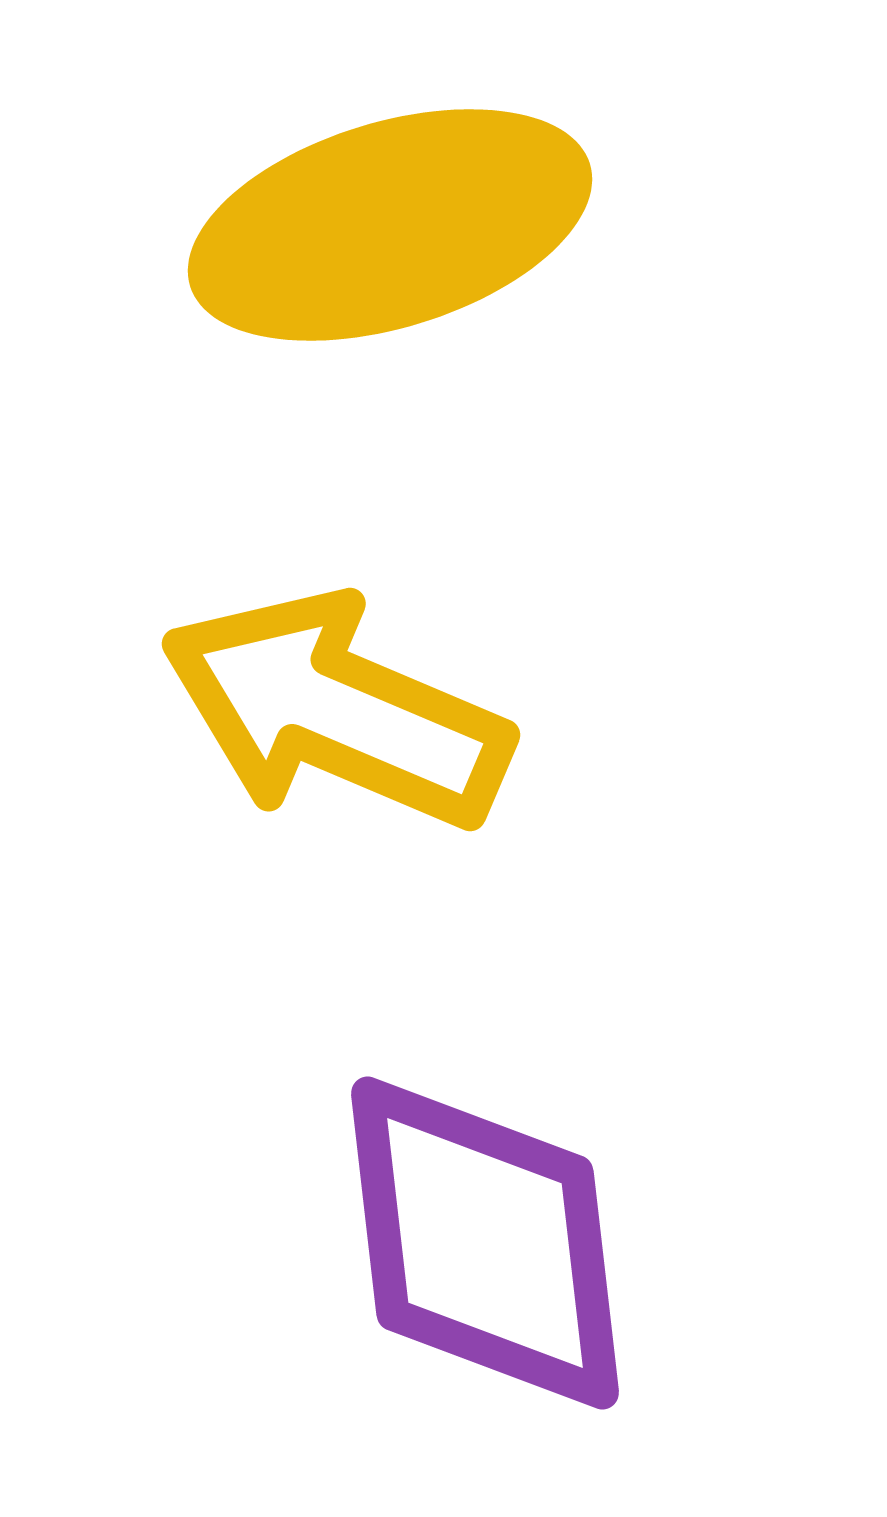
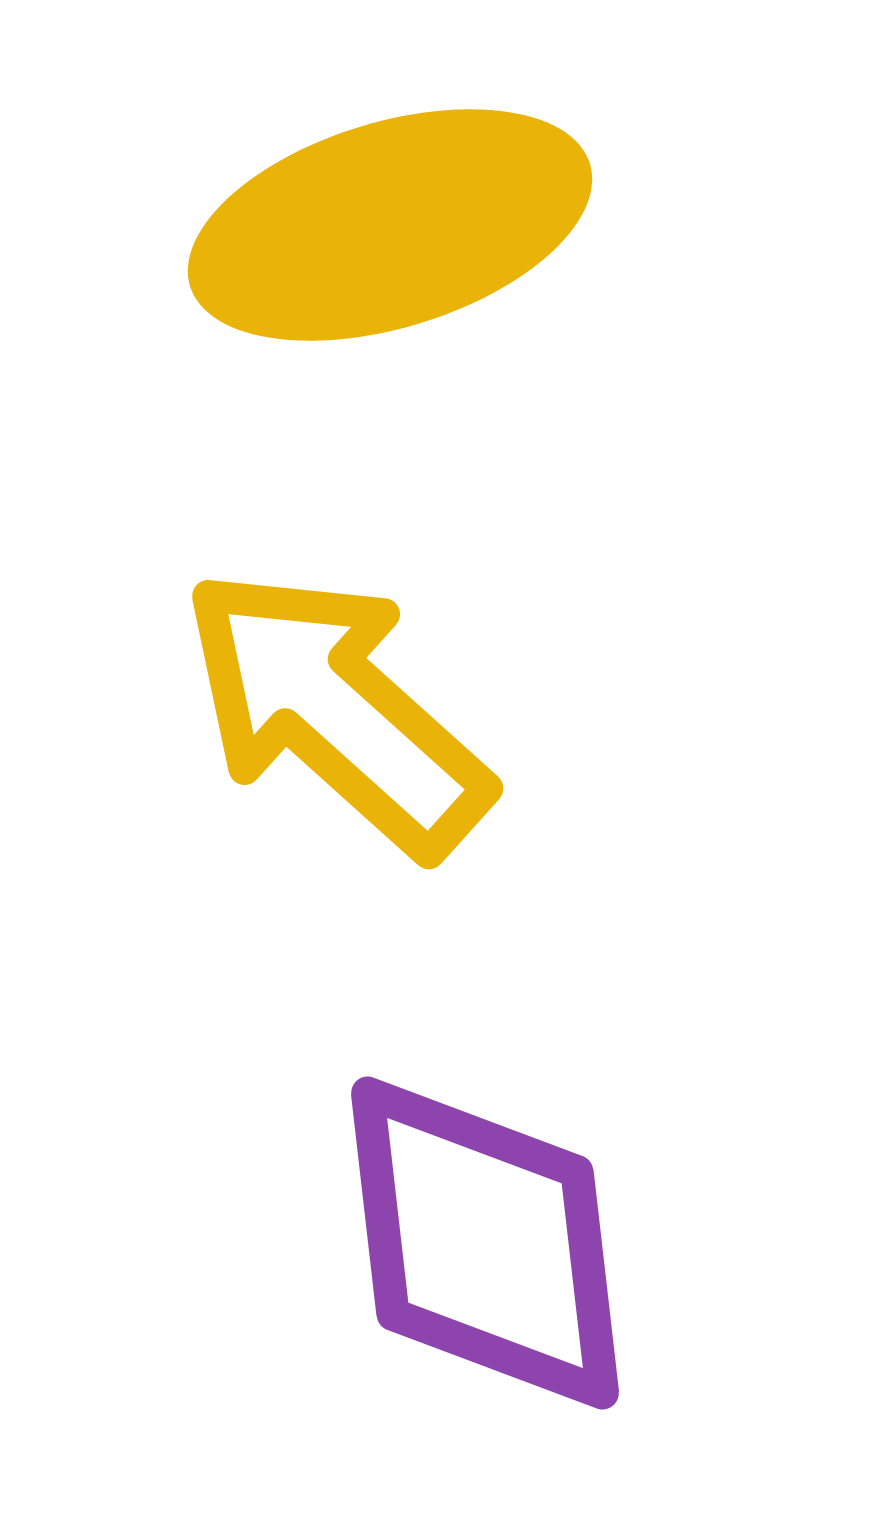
yellow arrow: rotated 19 degrees clockwise
